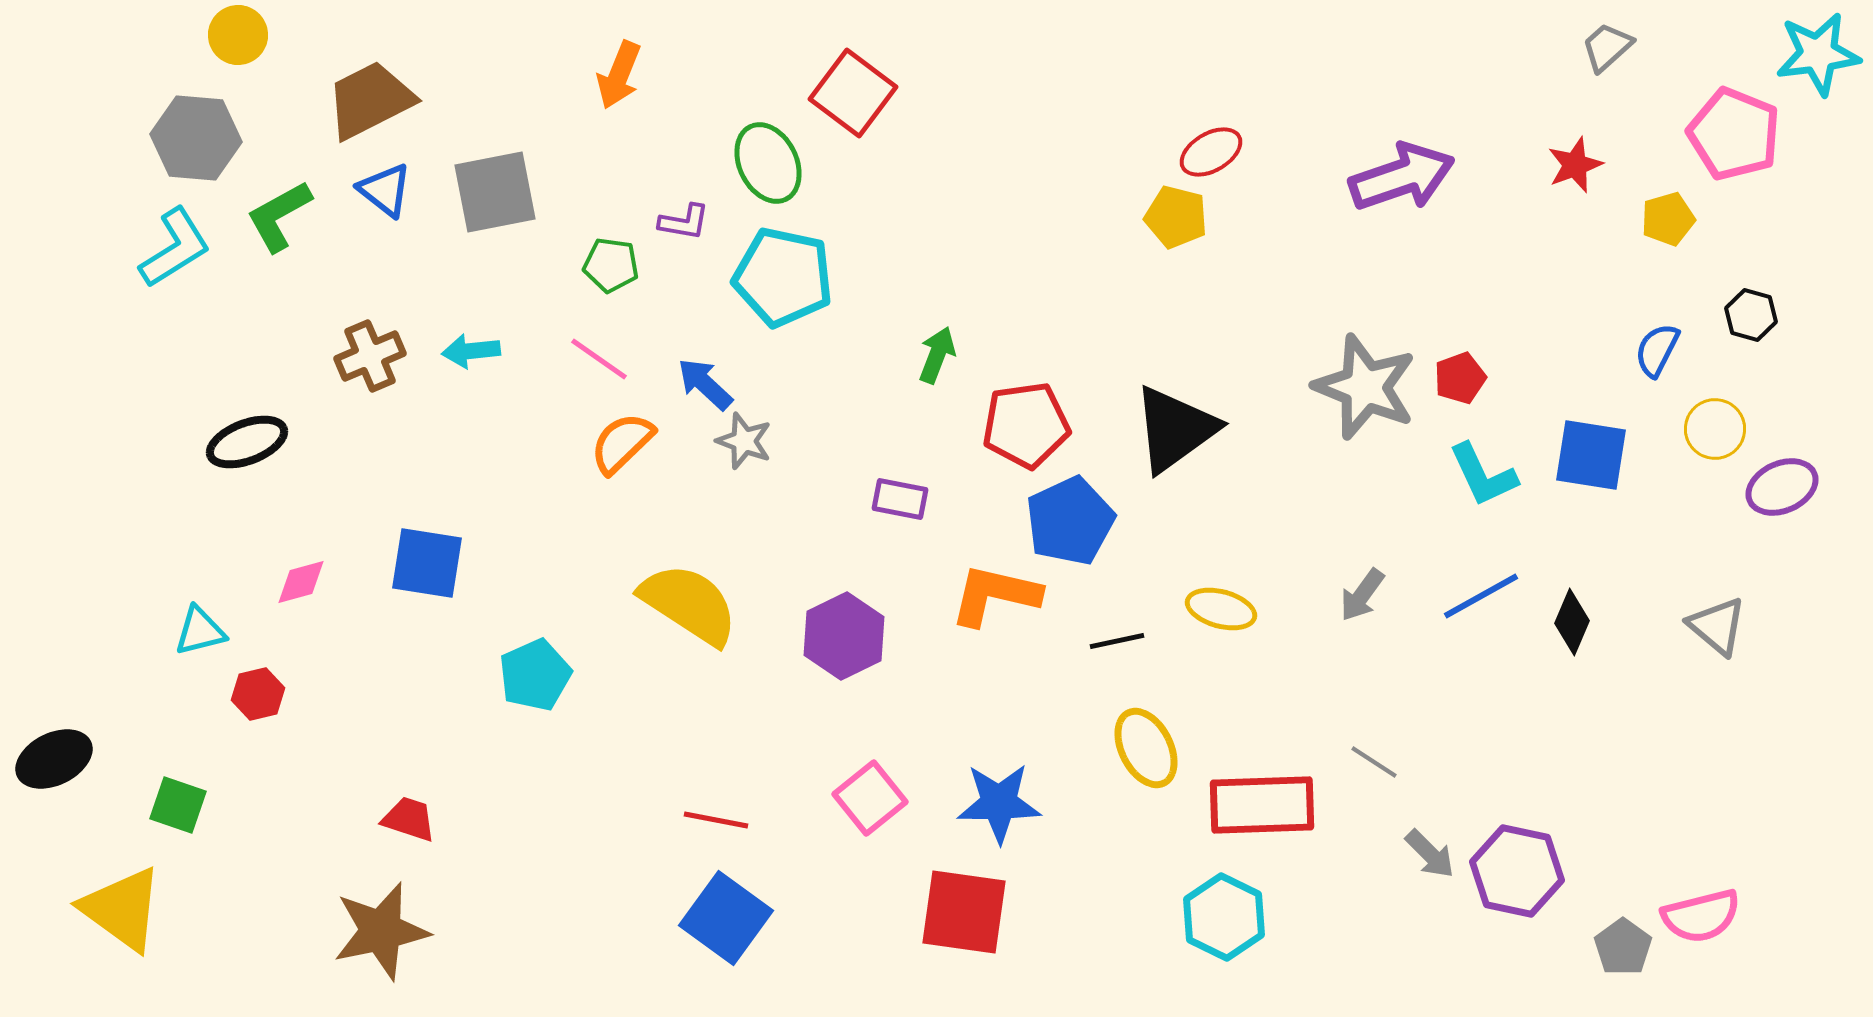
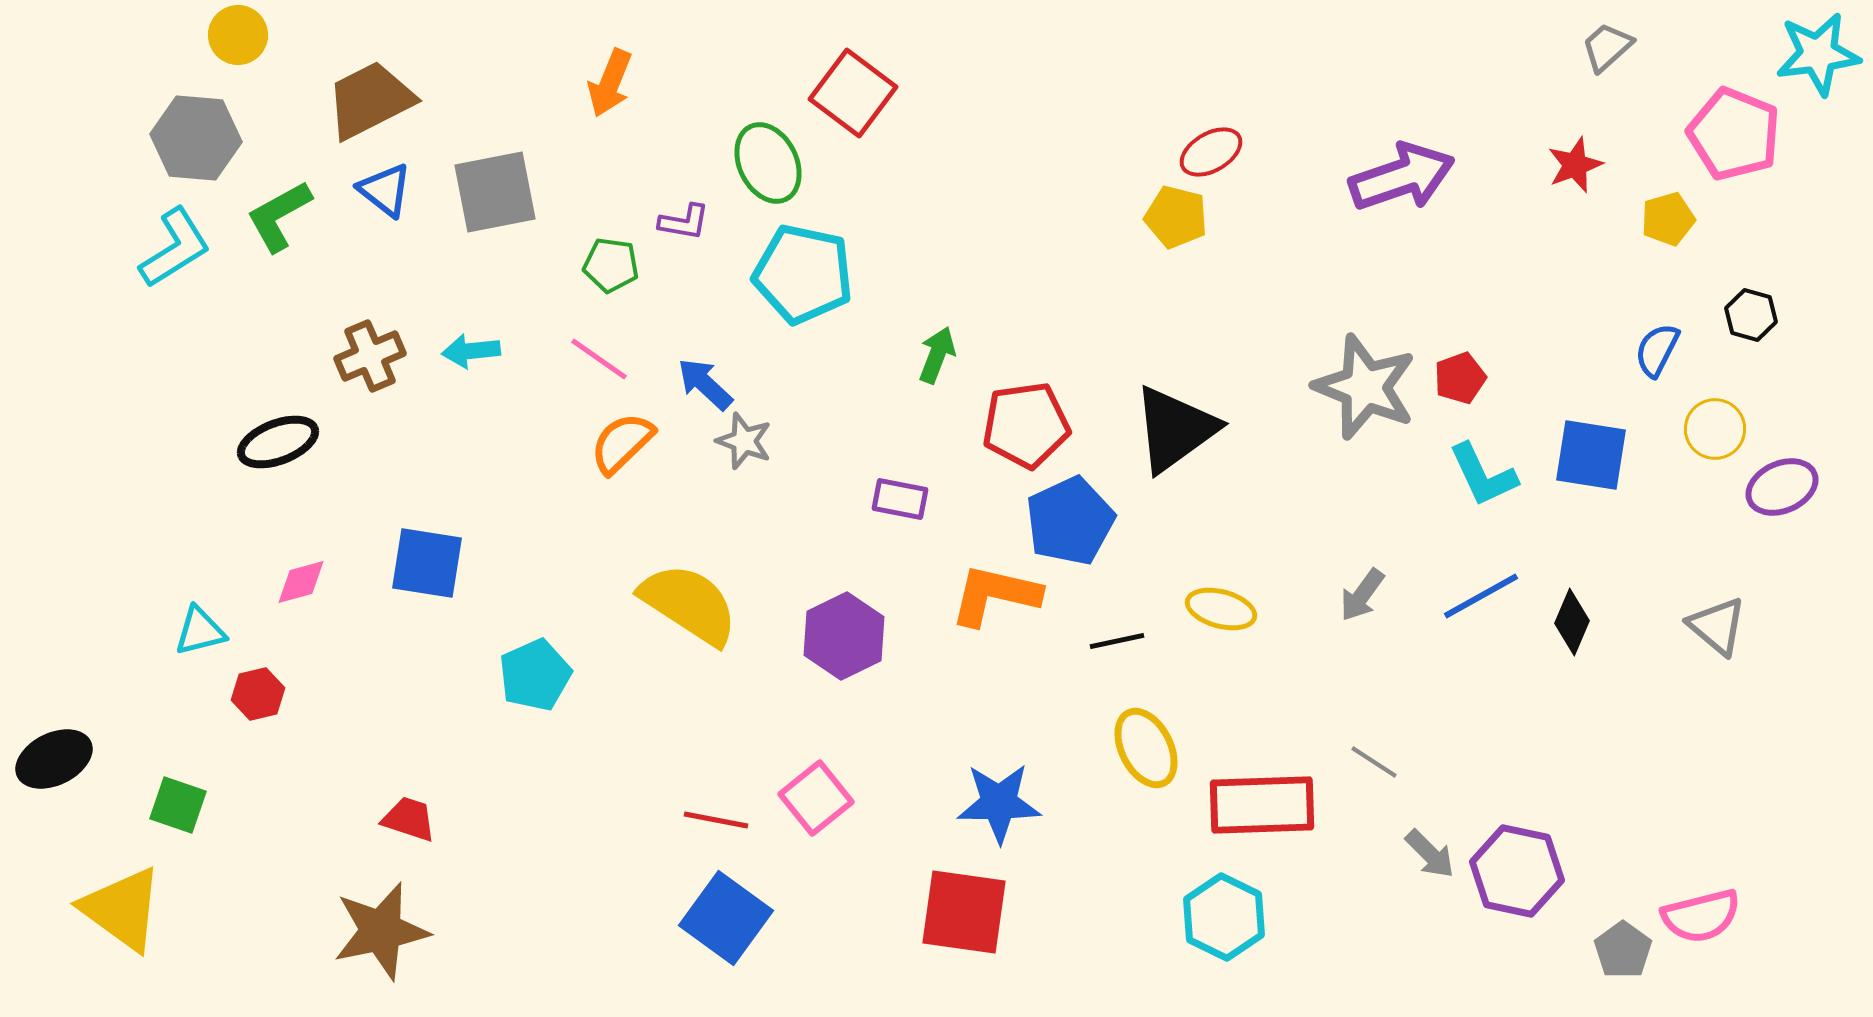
orange arrow at (619, 75): moved 9 px left, 8 px down
cyan pentagon at (783, 277): moved 20 px right, 3 px up
black ellipse at (247, 442): moved 31 px right
pink square at (870, 798): moved 54 px left
gray pentagon at (1623, 947): moved 3 px down
